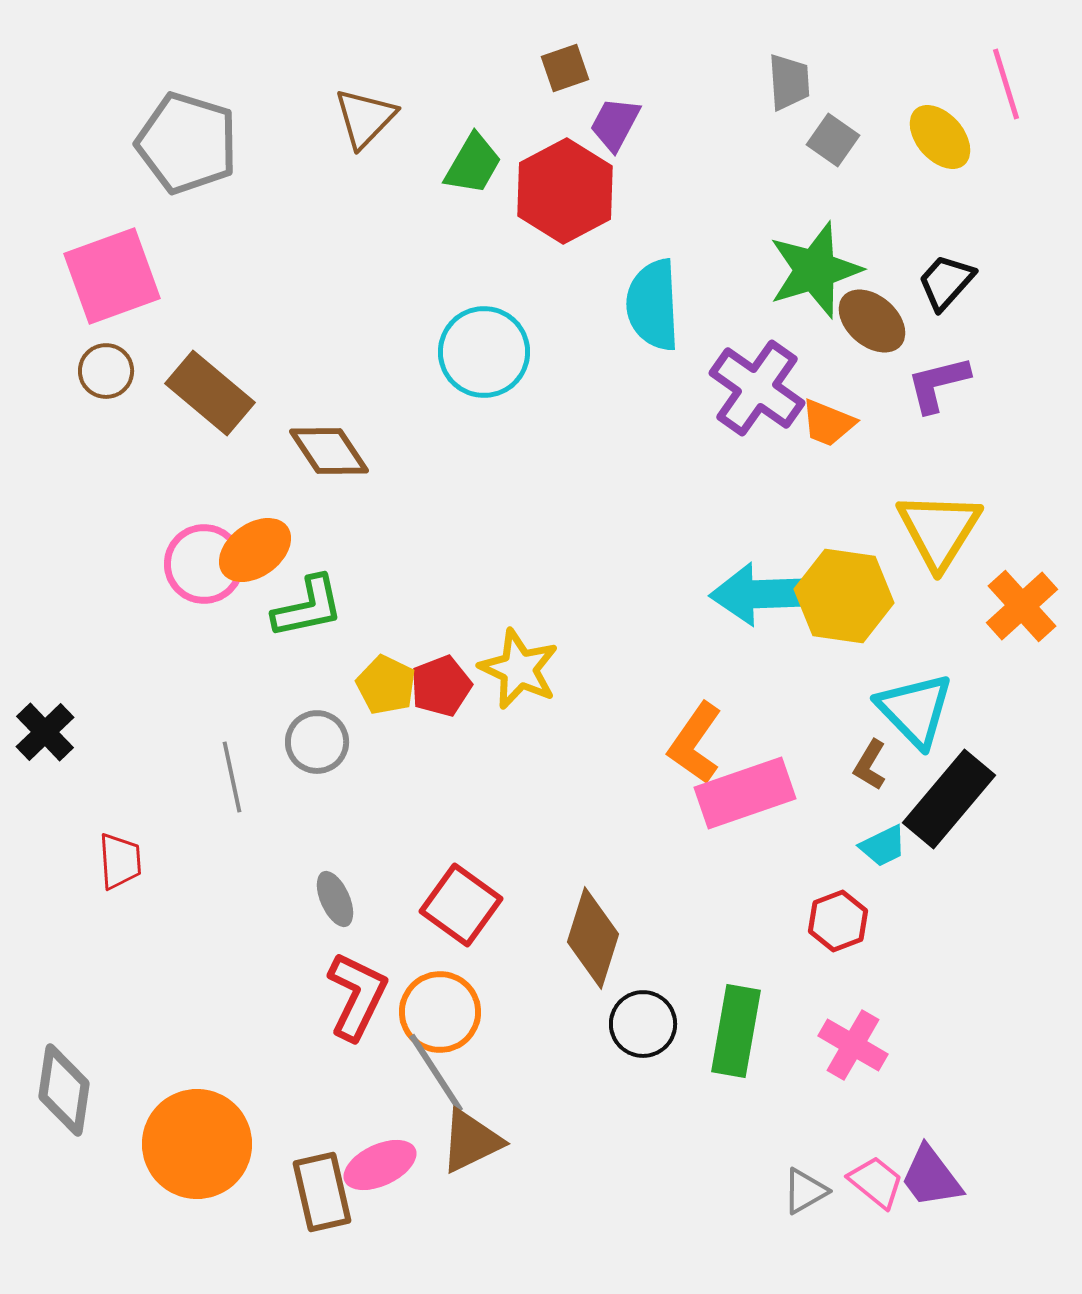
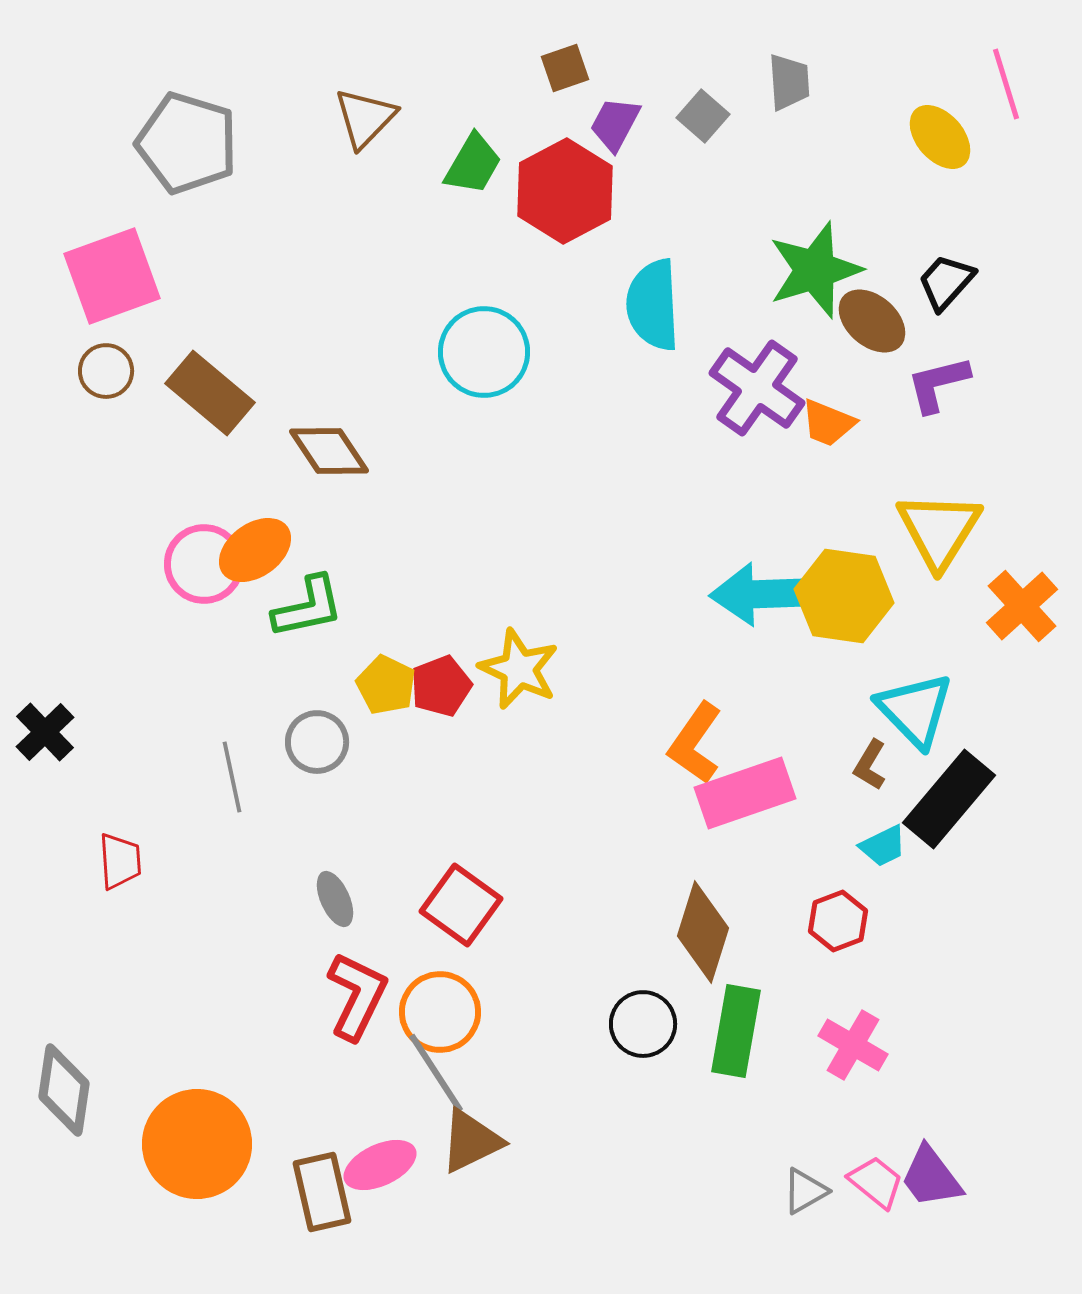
gray square at (833, 140): moved 130 px left, 24 px up; rotated 6 degrees clockwise
brown diamond at (593, 938): moved 110 px right, 6 px up
